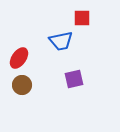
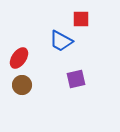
red square: moved 1 px left, 1 px down
blue trapezoid: rotated 40 degrees clockwise
purple square: moved 2 px right
